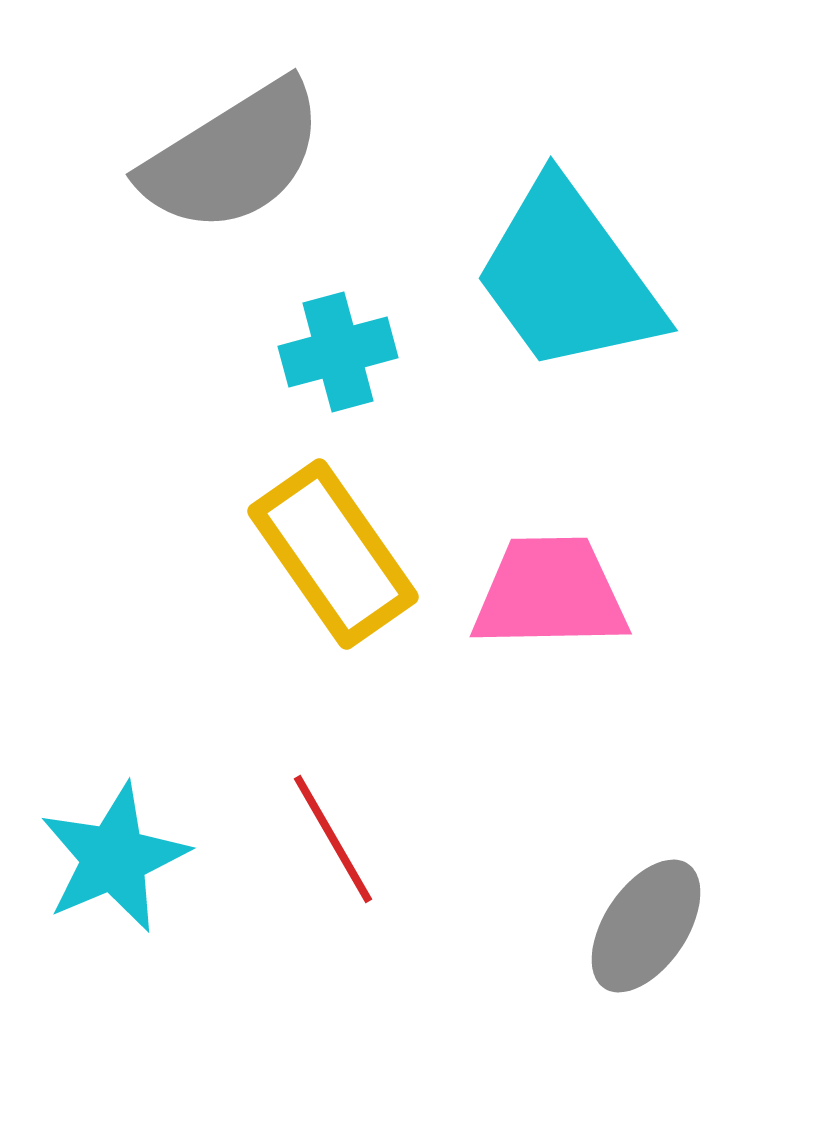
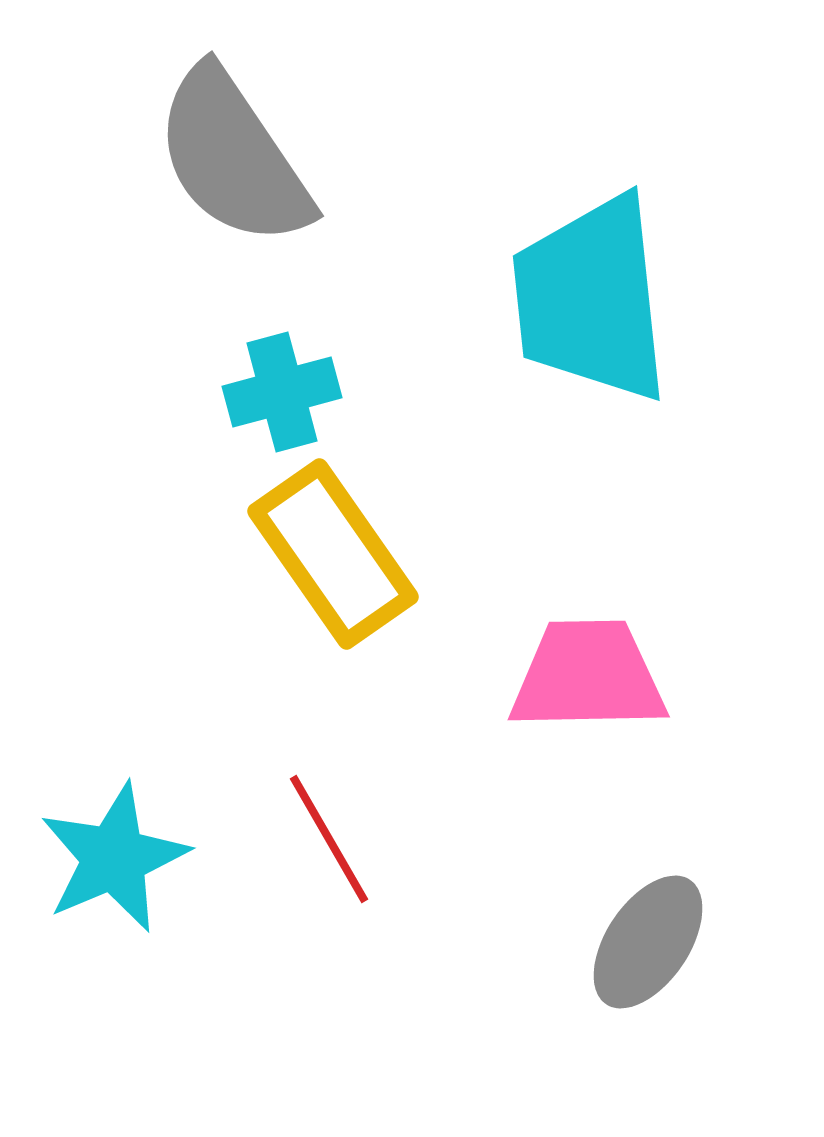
gray semicircle: rotated 88 degrees clockwise
cyan trapezoid: moved 23 px right, 22 px down; rotated 30 degrees clockwise
cyan cross: moved 56 px left, 40 px down
pink trapezoid: moved 38 px right, 83 px down
red line: moved 4 px left
gray ellipse: moved 2 px right, 16 px down
